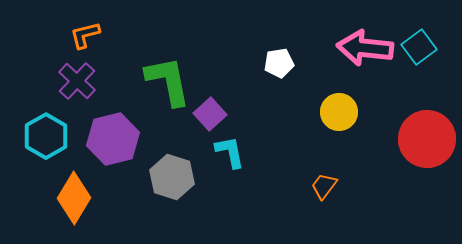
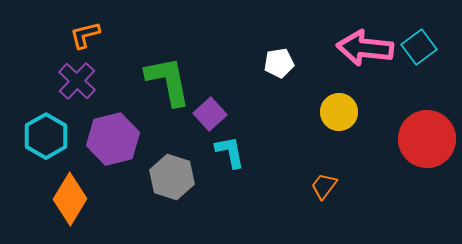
orange diamond: moved 4 px left, 1 px down
